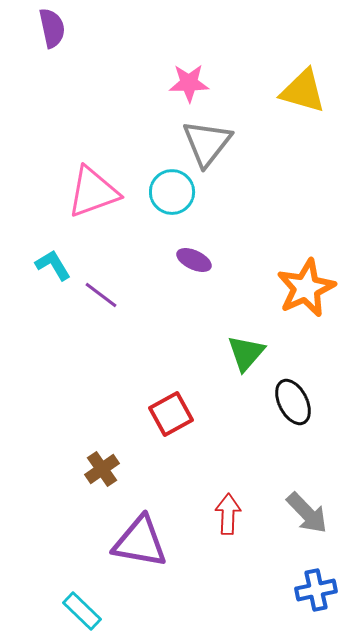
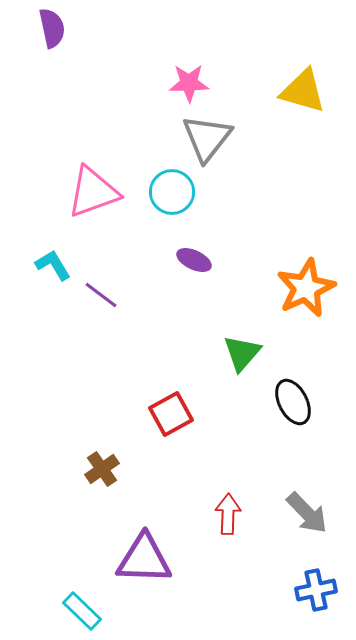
gray triangle: moved 5 px up
green triangle: moved 4 px left
purple triangle: moved 4 px right, 17 px down; rotated 8 degrees counterclockwise
